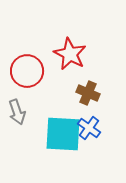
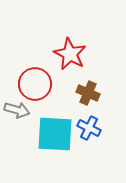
red circle: moved 8 px right, 13 px down
gray arrow: moved 2 px up; rotated 55 degrees counterclockwise
blue cross: rotated 10 degrees counterclockwise
cyan square: moved 8 px left
